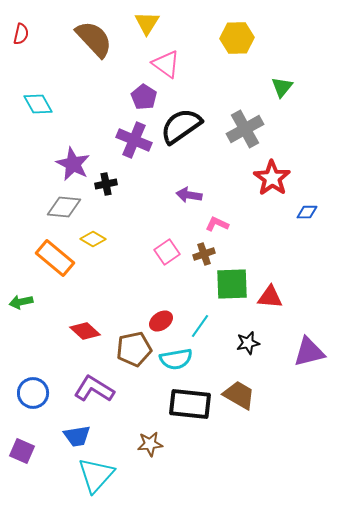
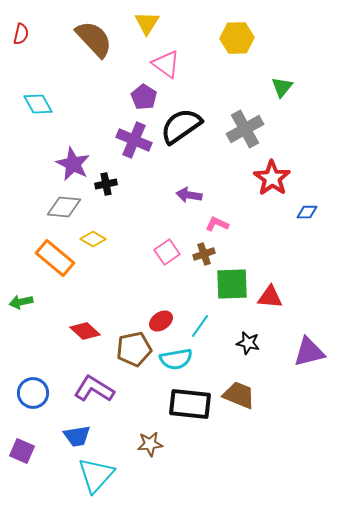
black star: rotated 25 degrees clockwise
brown trapezoid: rotated 8 degrees counterclockwise
